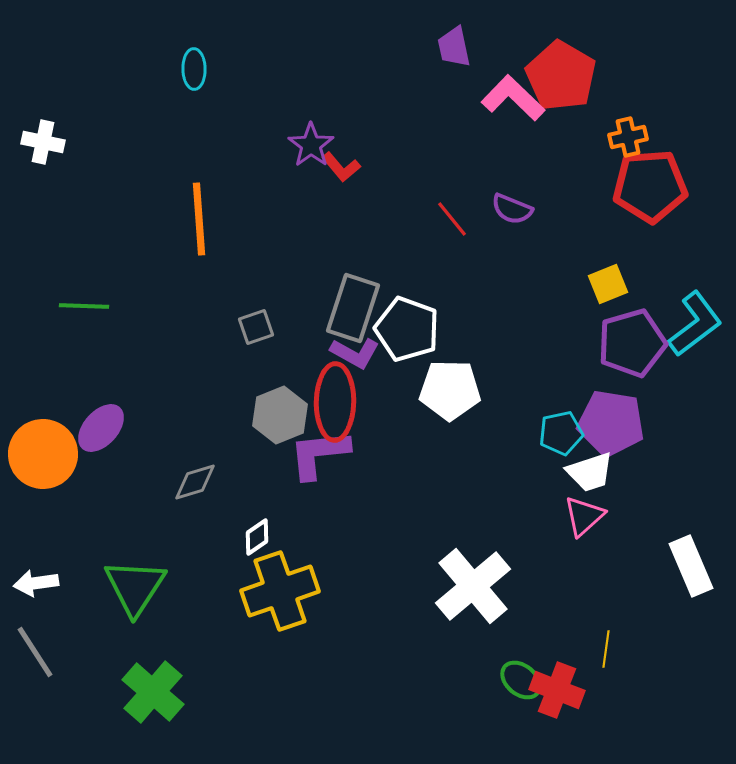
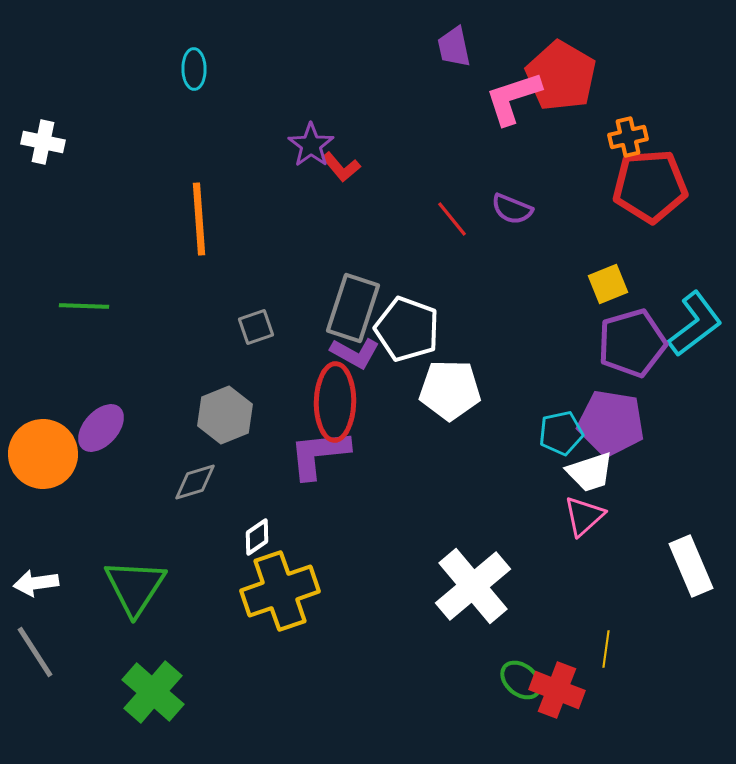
pink L-shape at (513, 98): rotated 62 degrees counterclockwise
gray hexagon at (280, 415): moved 55 px left
